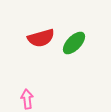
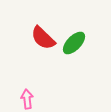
red semicircle: moved 2 px right; rotated 60 degrees clockwise
